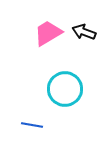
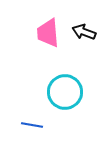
pink trapezoid: rotated 64 degrees counterclockwise
cyan circle: moved 3 px down
